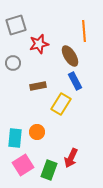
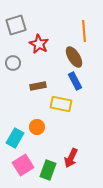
red star: rotated 30 degrees counterclockwise
brown ellipse: moved 4 px right, 1 px down
yellow rectangle: rotated 70 degrees clockwise
orange circle: moved 5 px up
cyan rectangle: rotated 24 degrees clockwise
green rectangle: moved 1 px left
